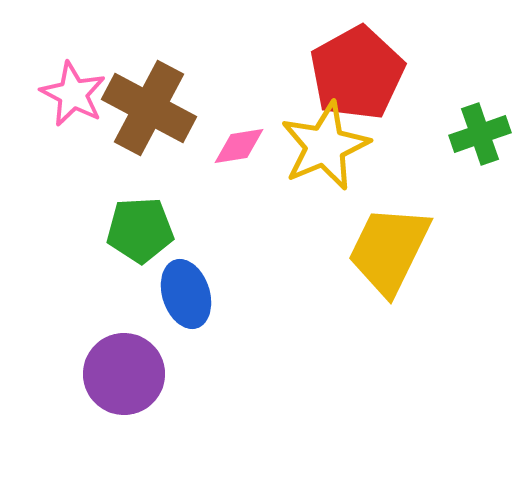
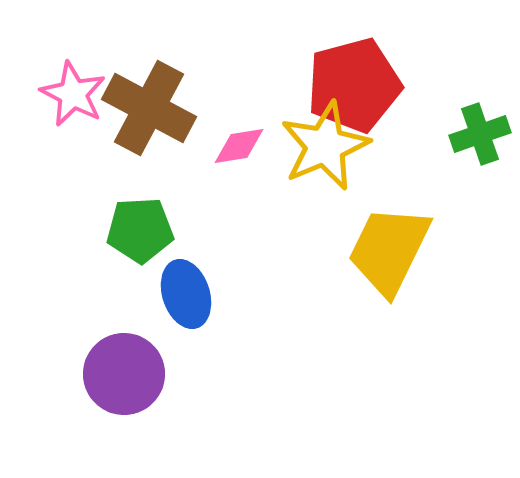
red pentagon: moved 3 px left, 12 px down; rotated 14 degrees clockwise
